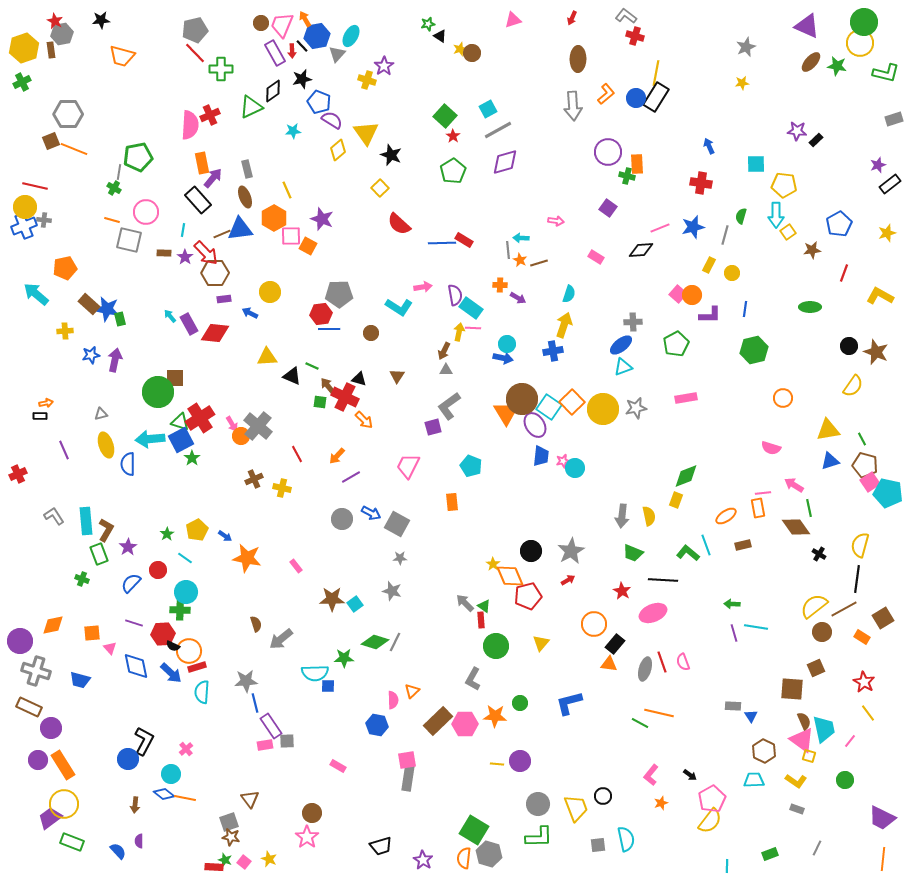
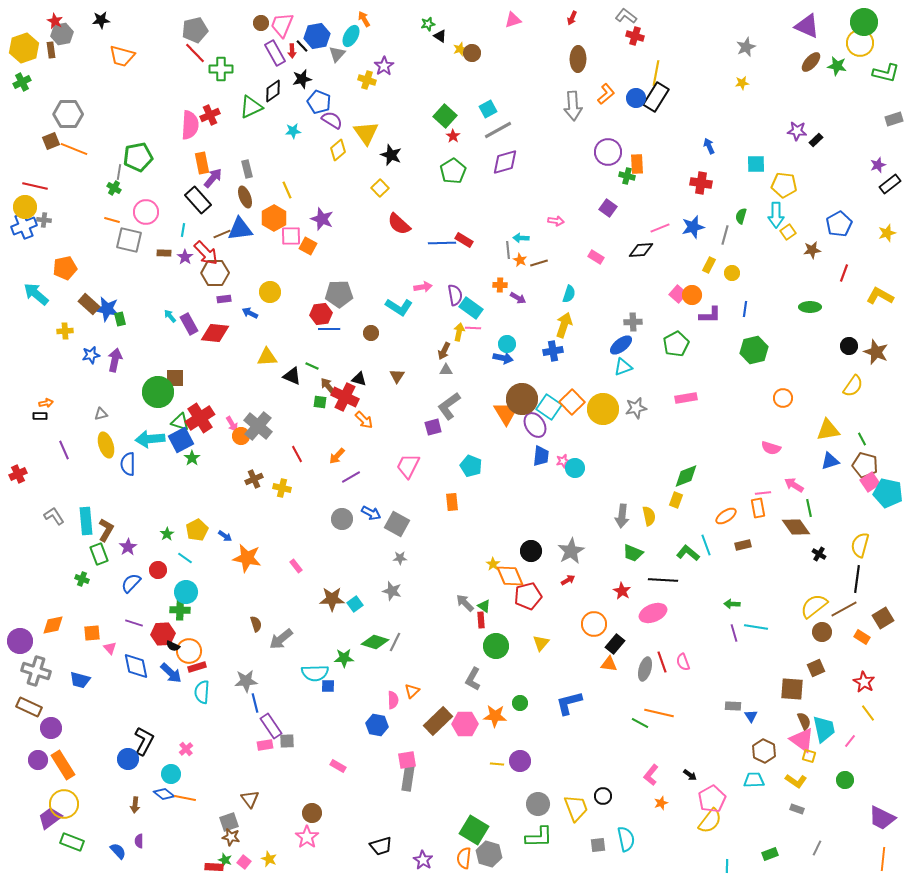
orange arrow at (305, 19): moved 59 px right
